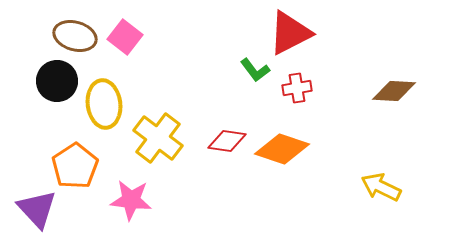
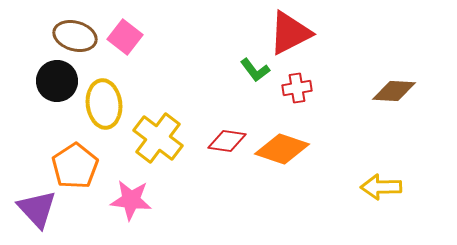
yellow arrow: rotated 27 degrees counterclockwise
